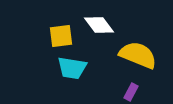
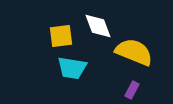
white diamond: moved 1 px left, 1 px down; rotated 16 degrees clockwise
yellow semicircle: moved 4 px left, 3 px up
purple rectangle: moved 1 px right, 2 px up
